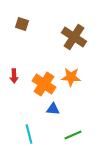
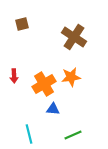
brown square: rotated 32 degrees counterclockwise
orange star: rotated 12 degrees counterclockwise
orange cross: rotated 25 degrees clockwise
